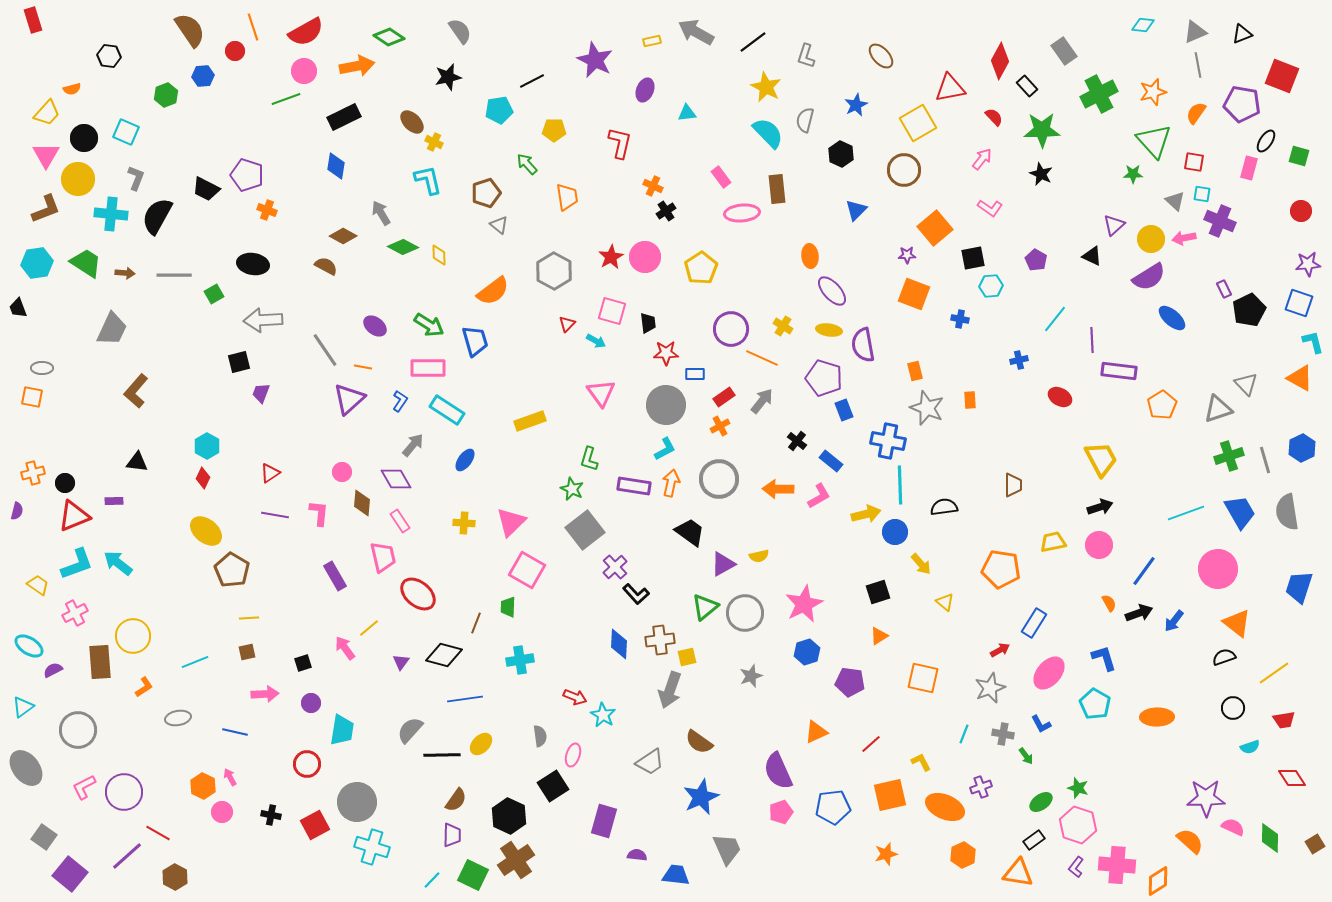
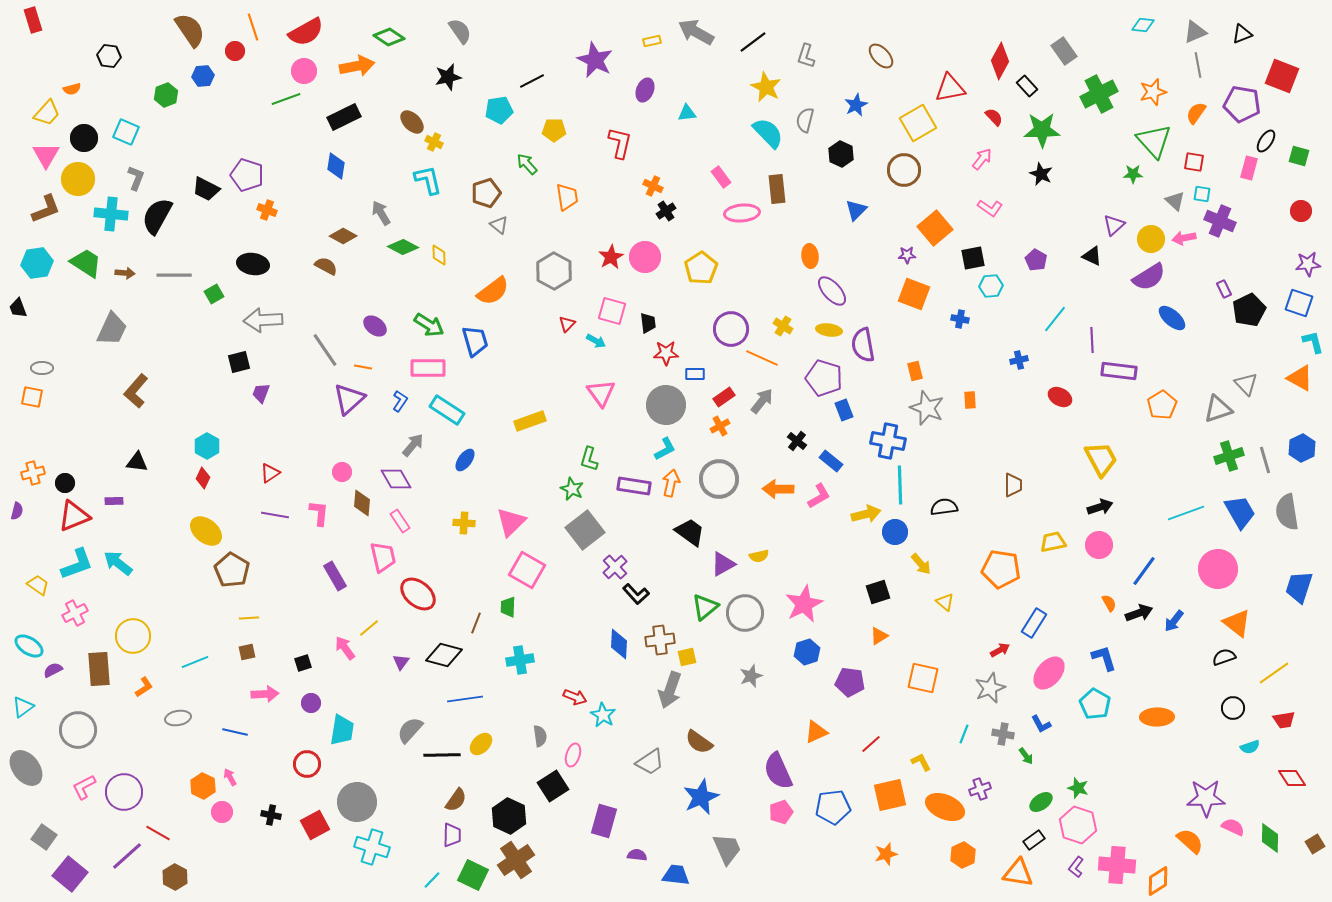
brown rectangle at (100, 662): moved 1 px left, 7 px down
purple cross at (981, 787): moved 1 px left, 2 px down
